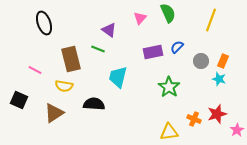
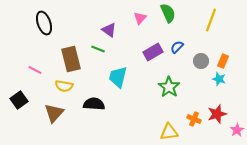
purple rectangle: rotated 18 degrees counterclockwise
black square: rotated 30 degrees clockwise
brown triangle: rotated 15 degrees counterclockwise
